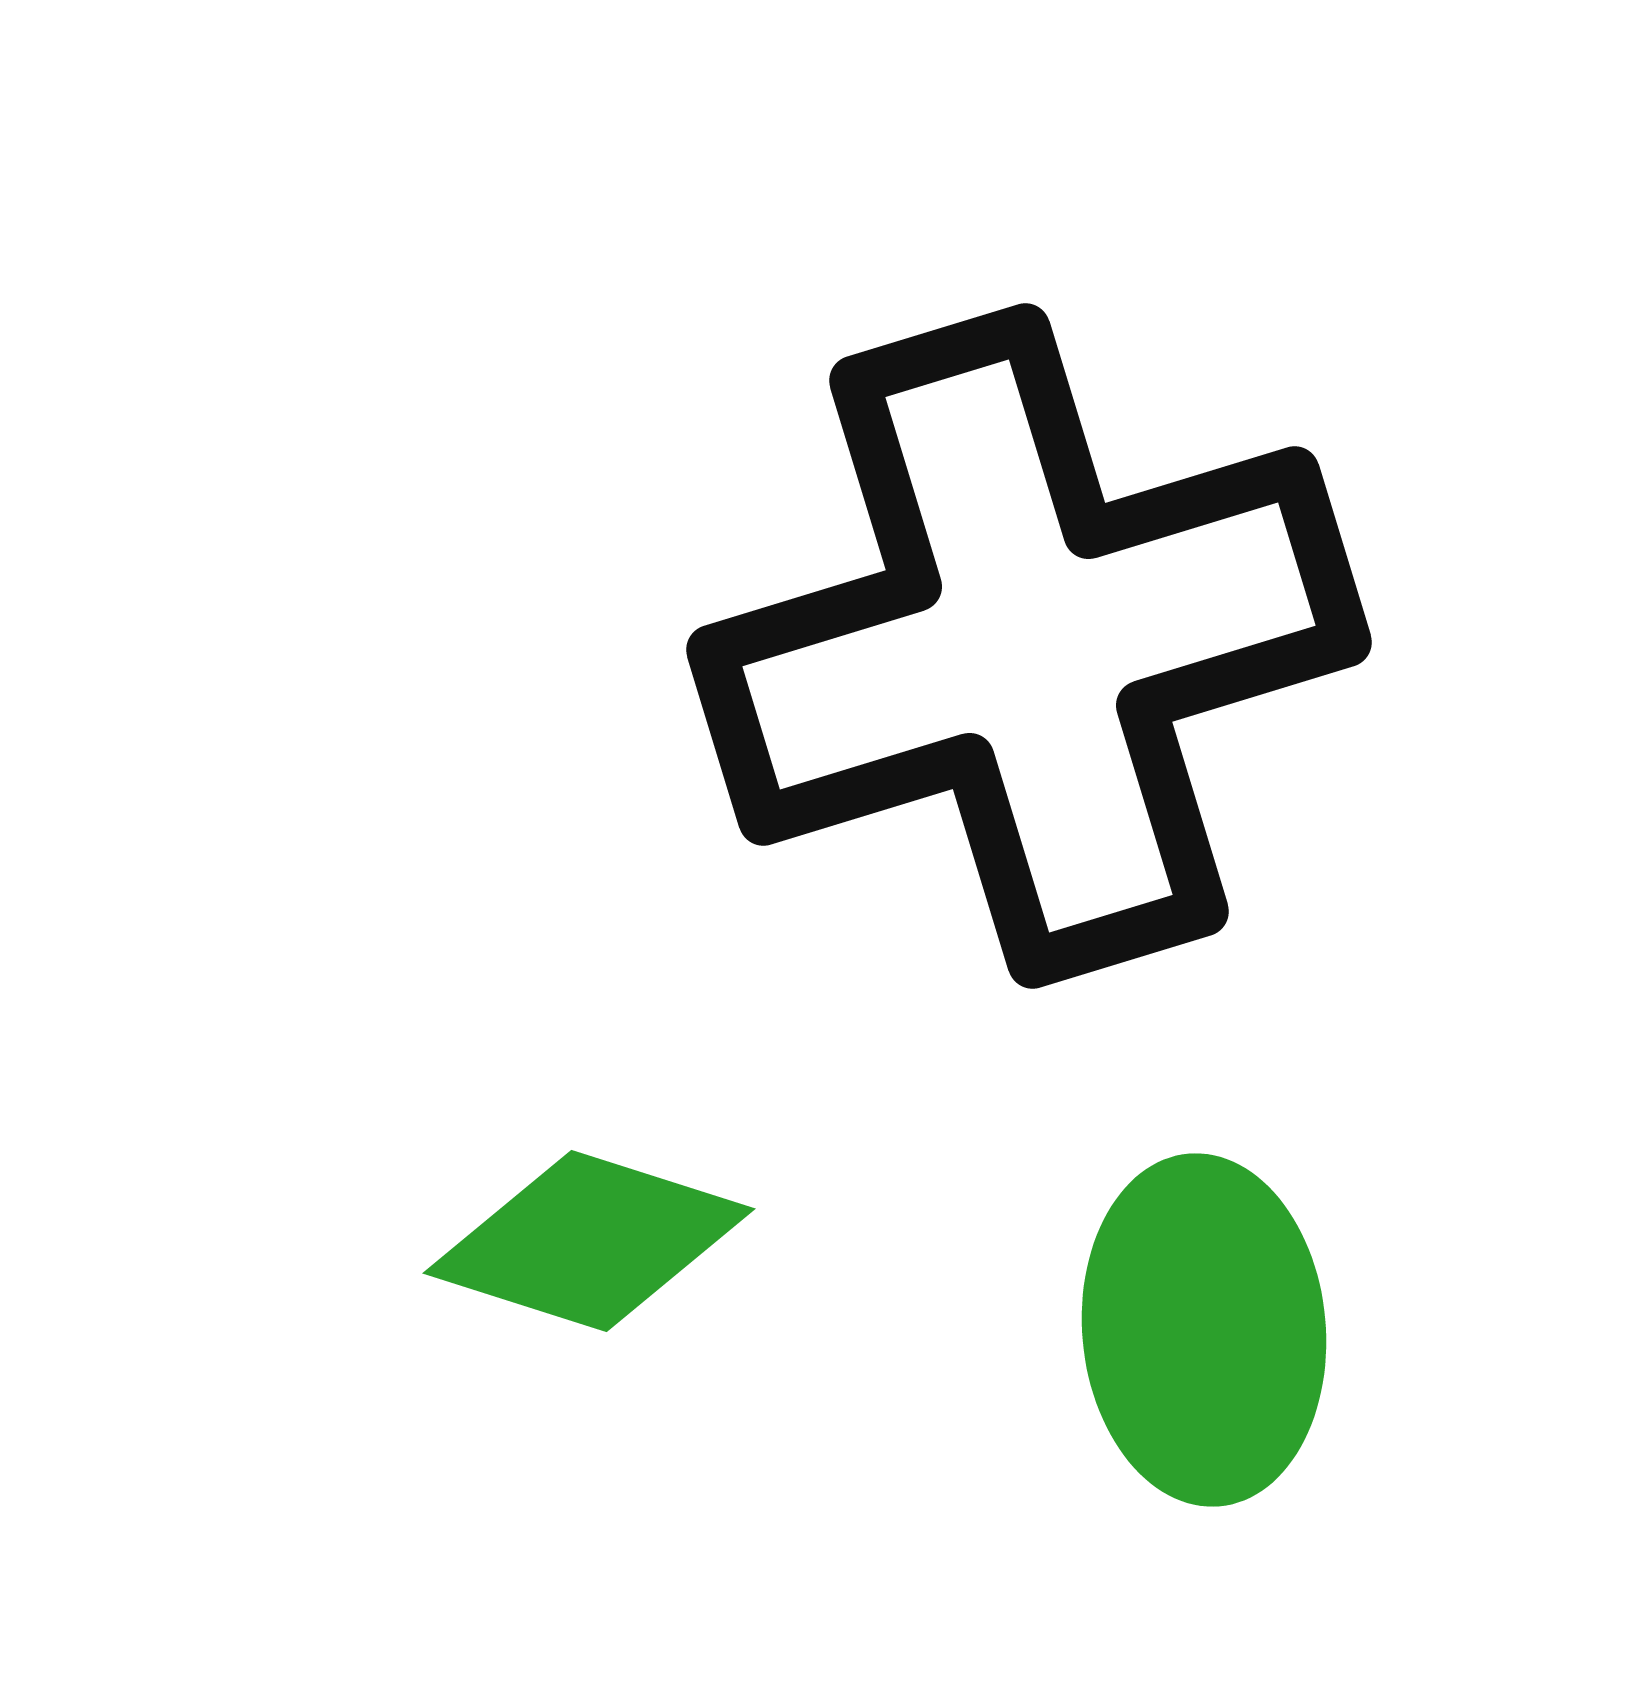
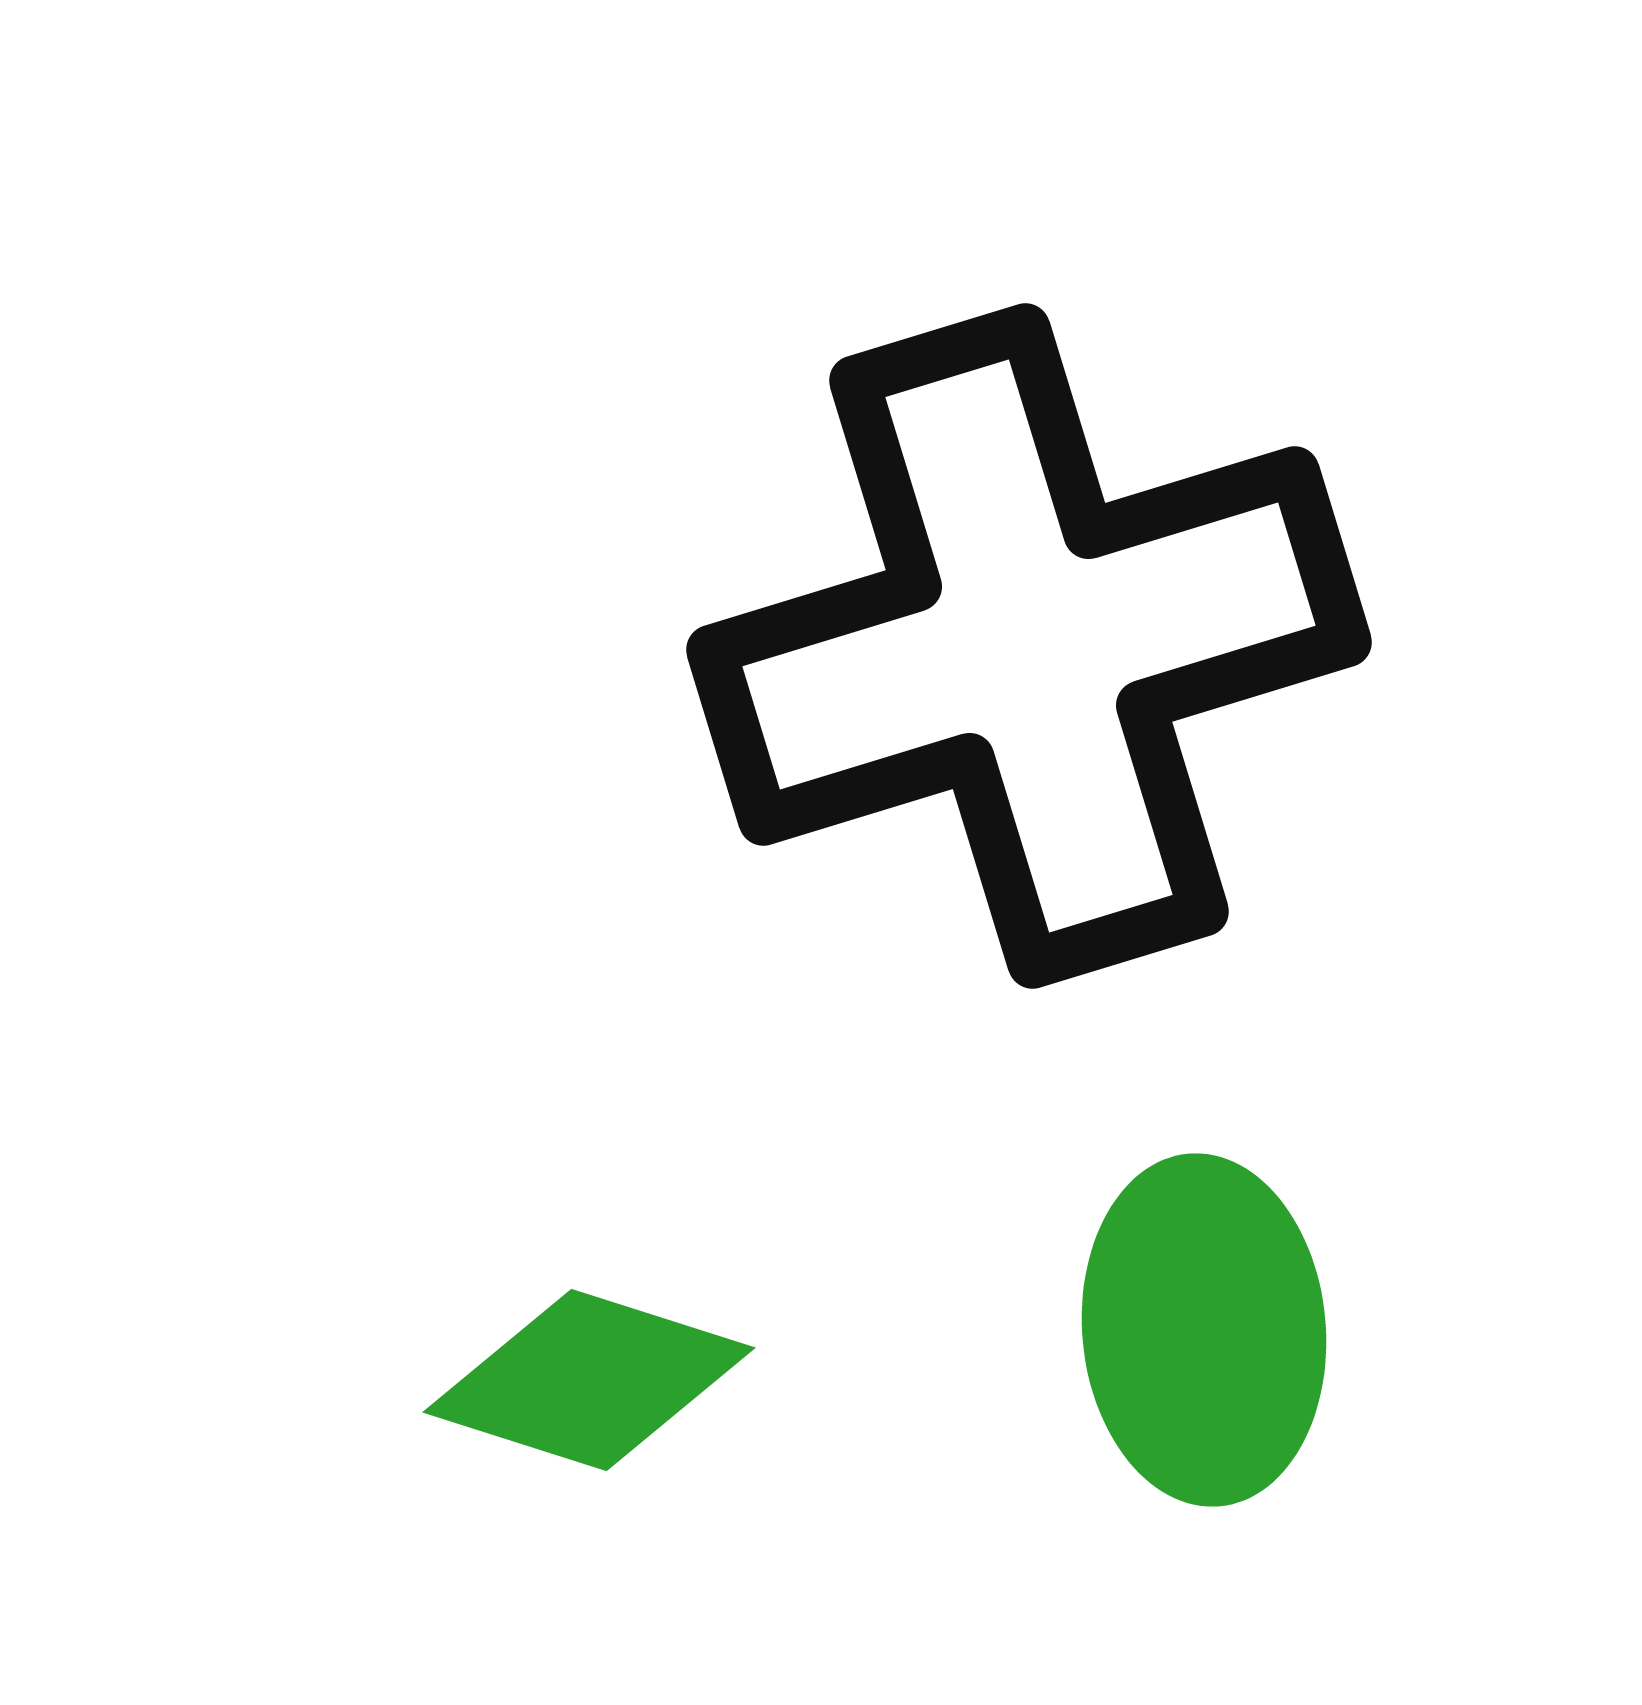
green diamond: moved 139 px down
